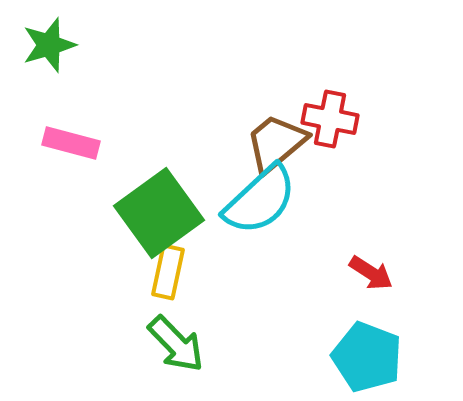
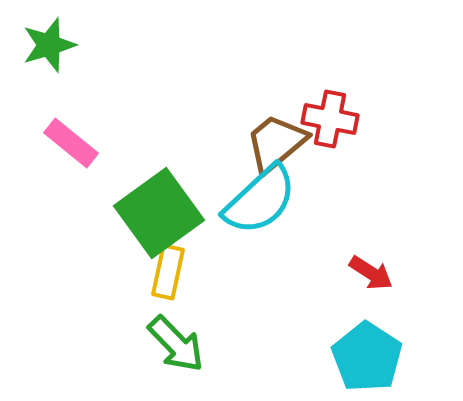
pink rectangle: rotated 24 degrees clockwise
cyan pentagon: rotated 12 degrees clockwise
